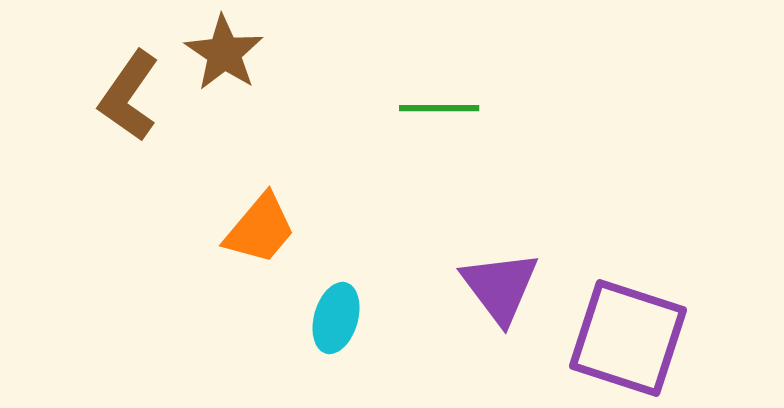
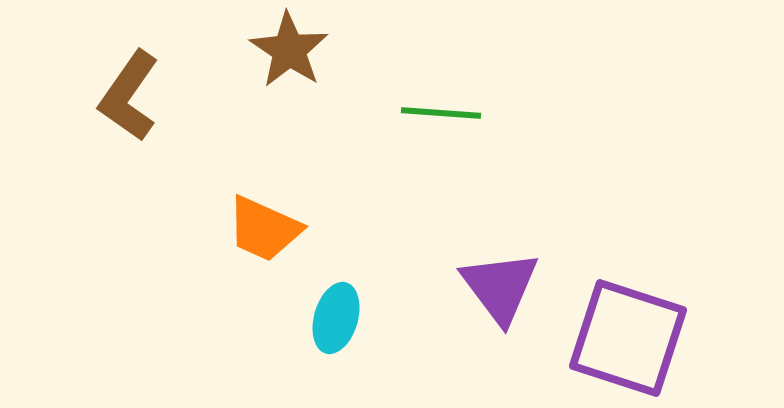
brown star: moved 65 px right, 3 px up
green line: moved 2 px right, 5 px down; rotated 4 degrees clockwise
orange trapezoid: moved 4 px right; rotated 74 degrees clockwise
